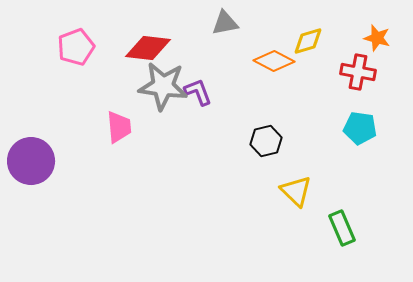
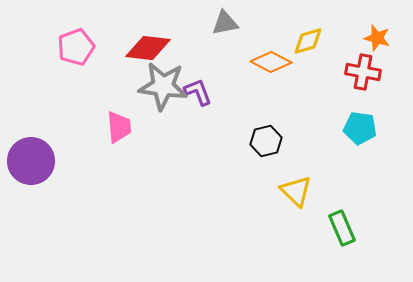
orange diamond: moved 3 px left, 1 px down
red cross: moved 5 px right
